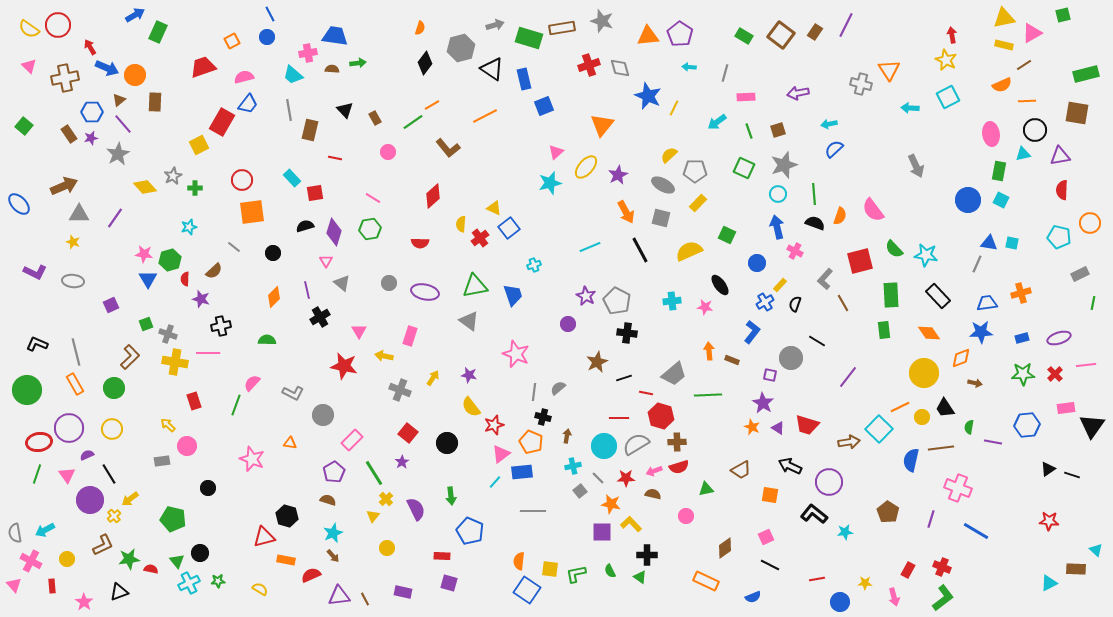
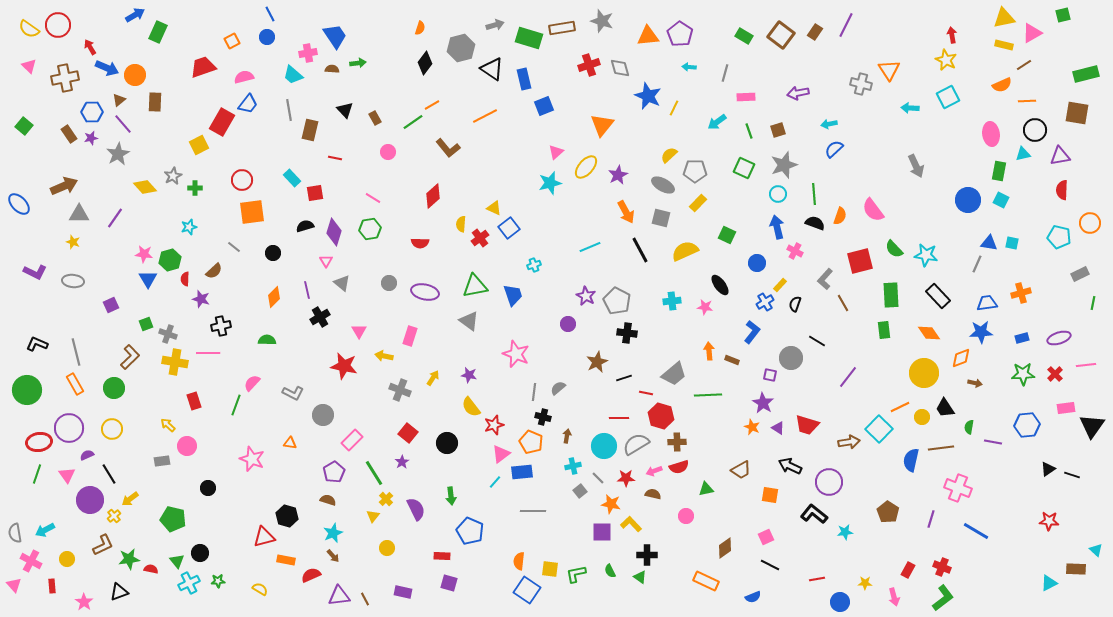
blue trapezoid at (335, 36): rotated 48 degrees clockwise
yellow semicircle at (689, 251): moved 4 px left
